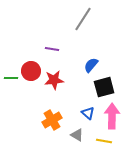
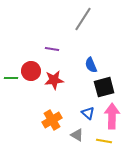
blue semicircle: rotated 63 degrees counterclockwise
